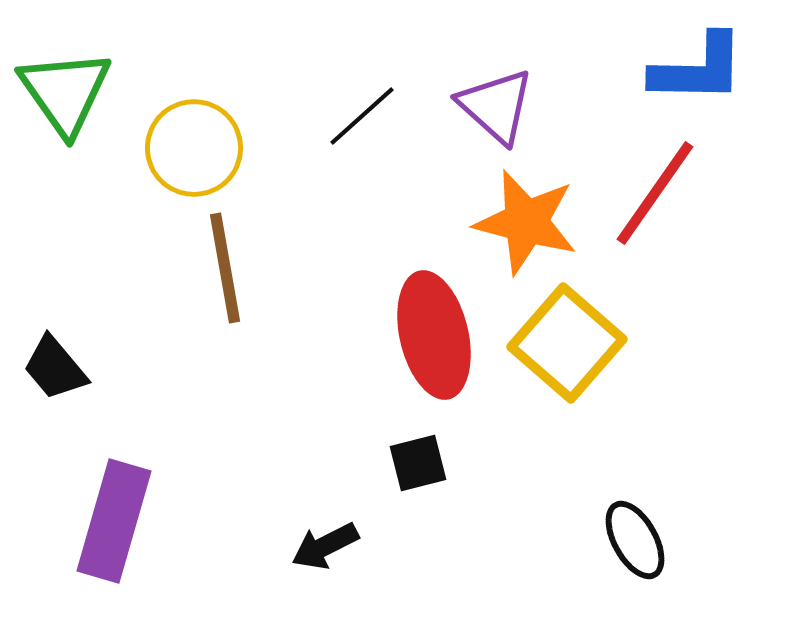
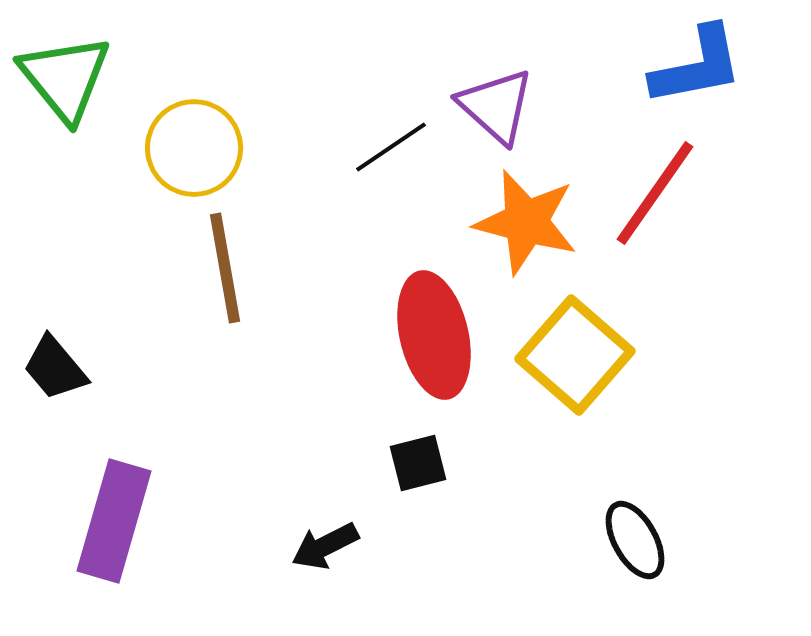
blue L-shape: moved 1 px left, 3 px up; rotated 12 degrees counterclockwise
green triangle: moved 14 px up; rotated 4 degrees counterclockwise
black line: moved 29 px right, 31 px down; rotated 8 degrees clockwise
yellow square: moved 8 px right, 12 px down
